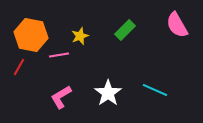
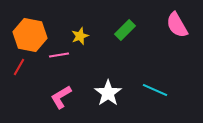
orange hexagon: moved 1 px left
